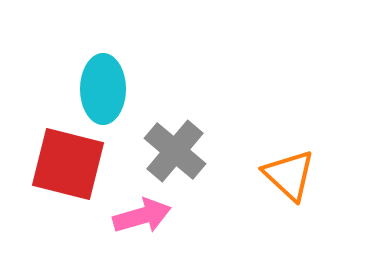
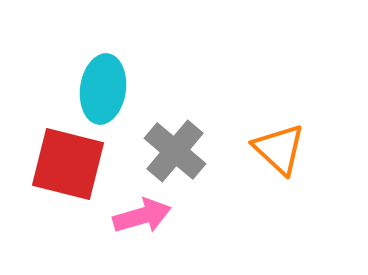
cyan ellipse: rotated 8 degrees clockwise
orange triangle: moved 10 px left, 26 px up
